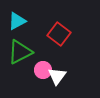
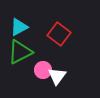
cyan triangle: moved 2 px right, 6 px down
